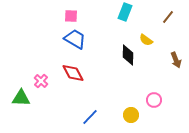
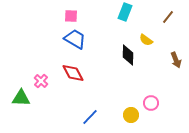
pink circle: moved 3 px left, 3 px down
